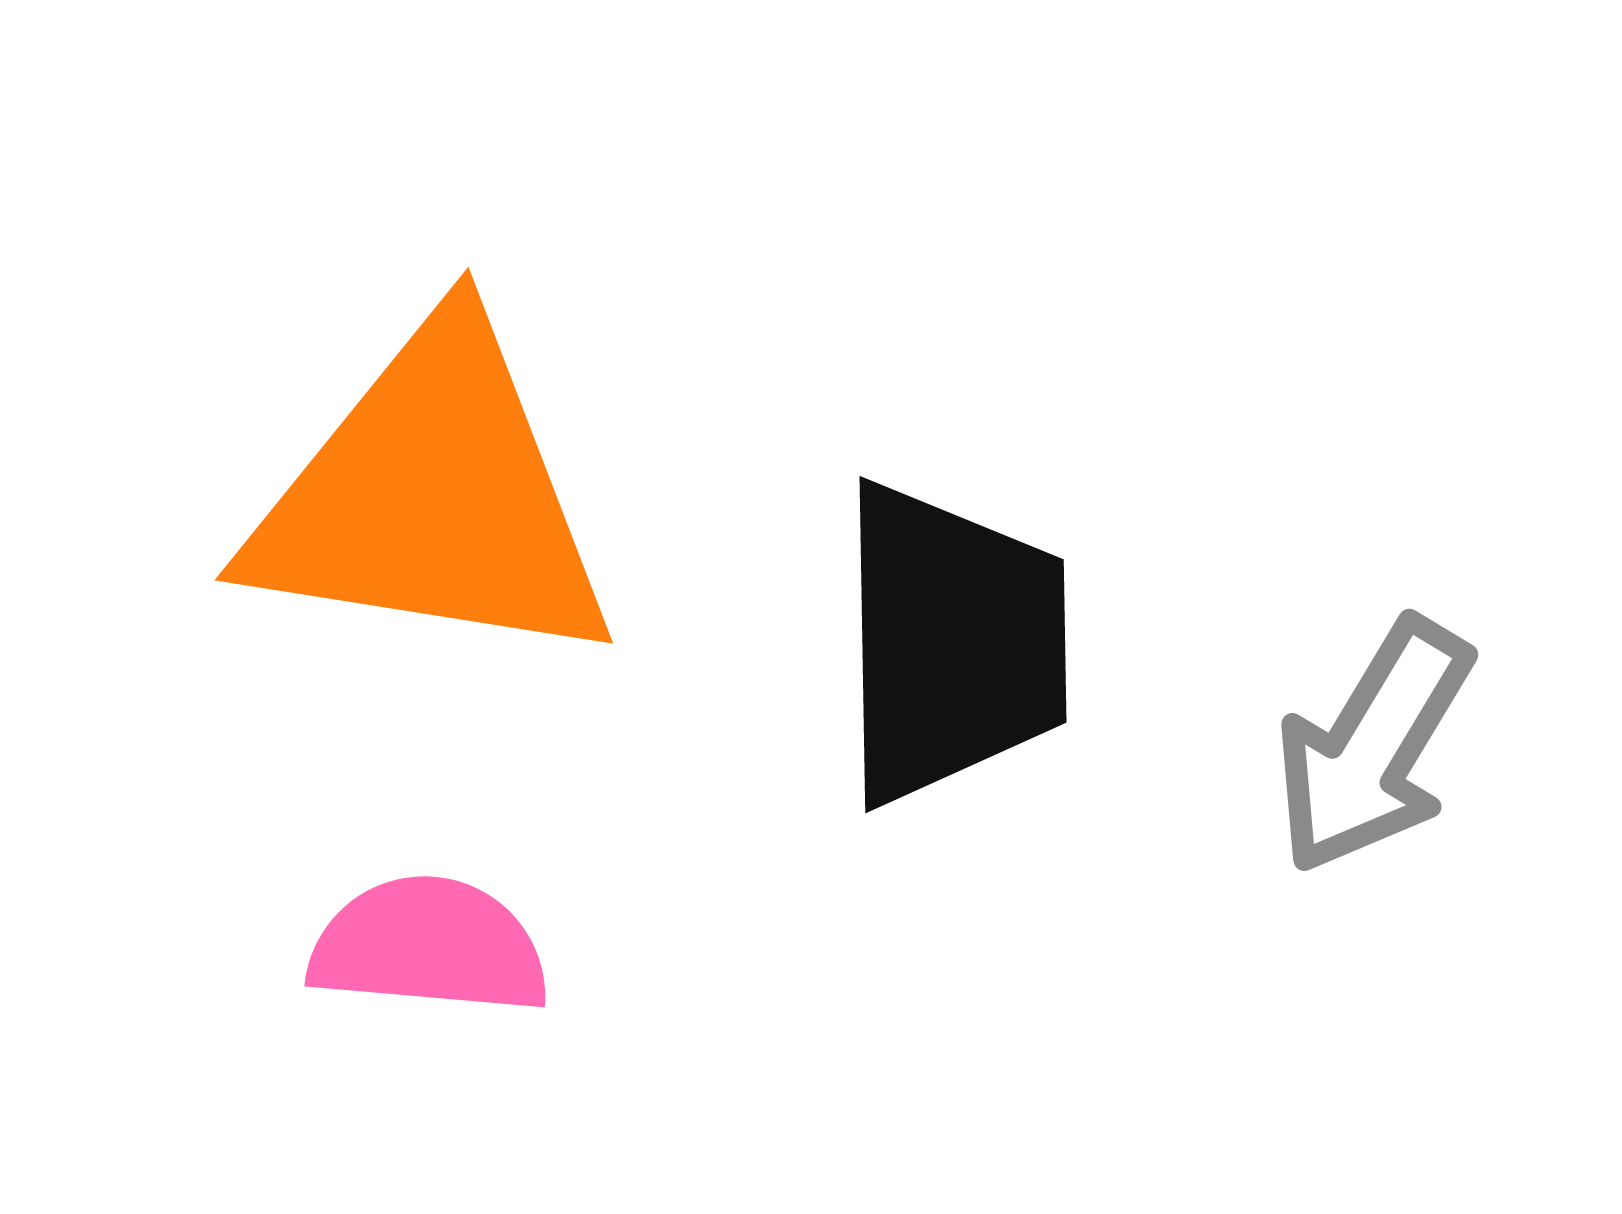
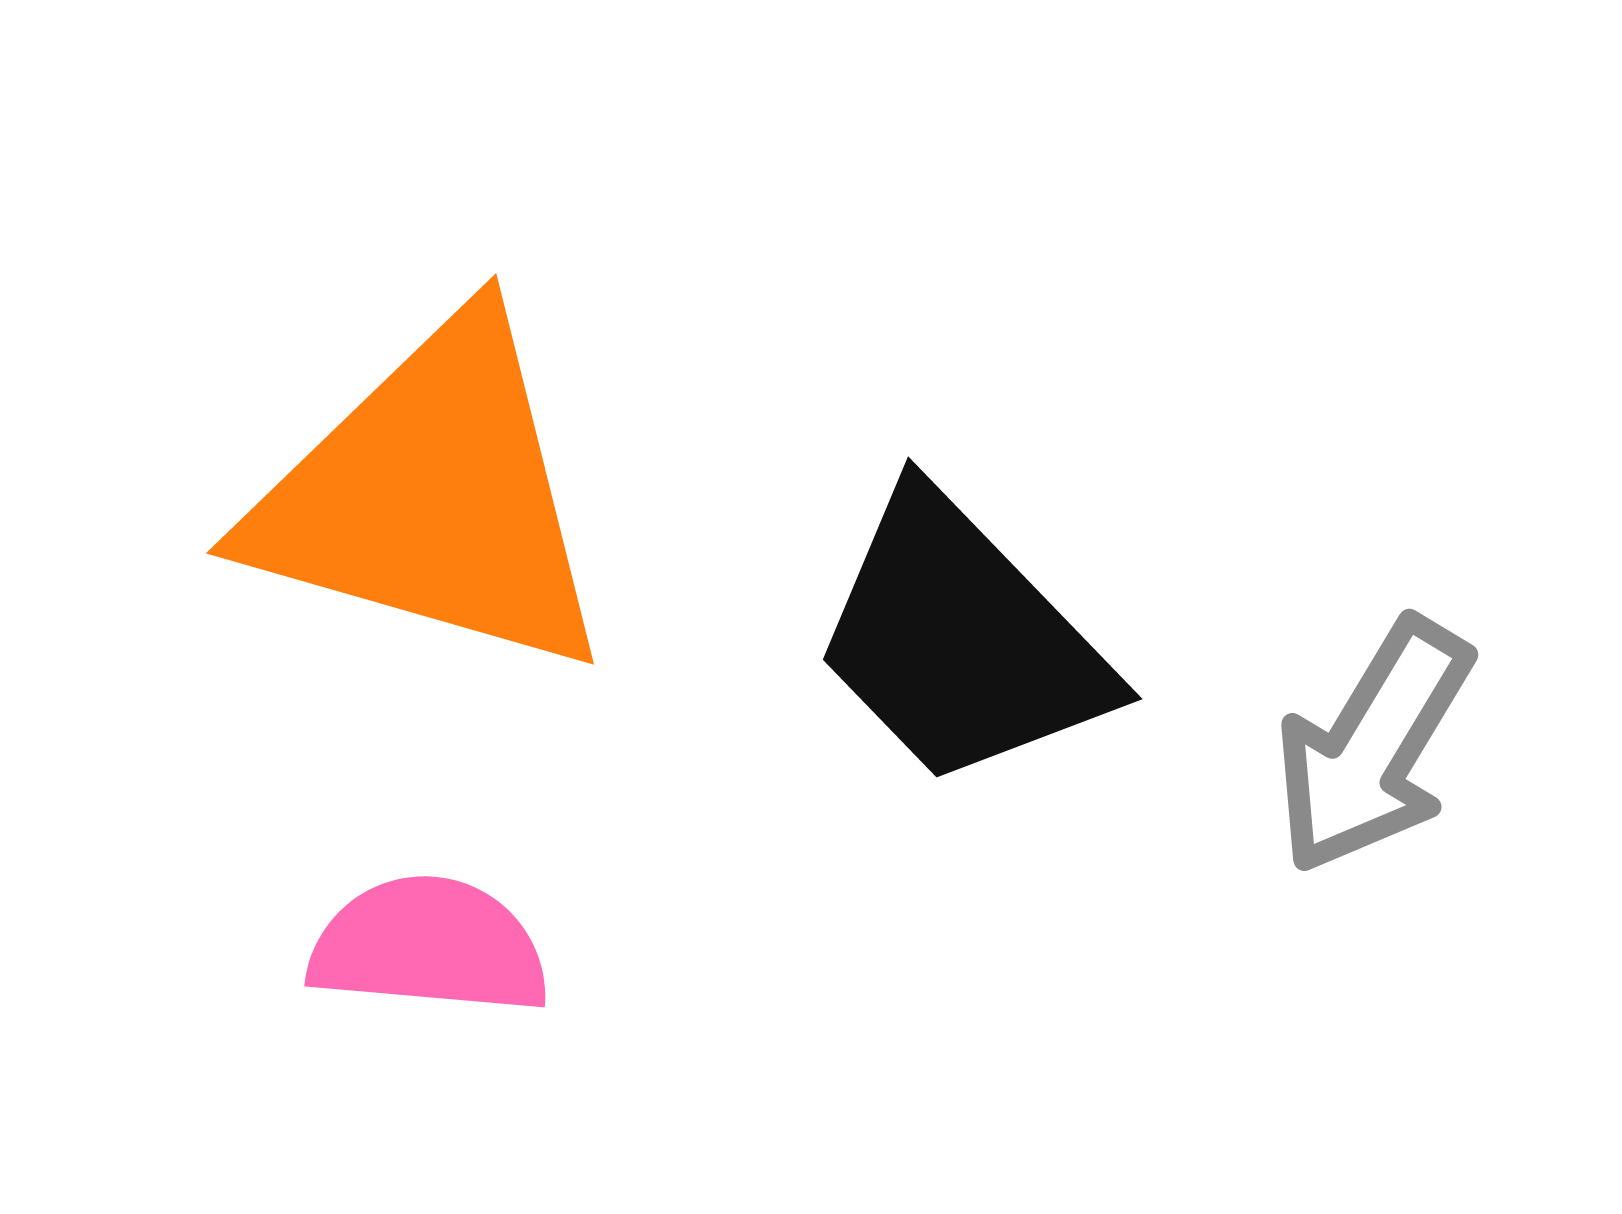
orange triangle: rotated 7 degrees clockwise
black trapezoid: moved 9 px right, 3 px up; rotated 137 degrees clockwise
